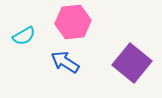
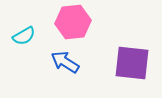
purple square: rotated 33 degrees counterclockwise
